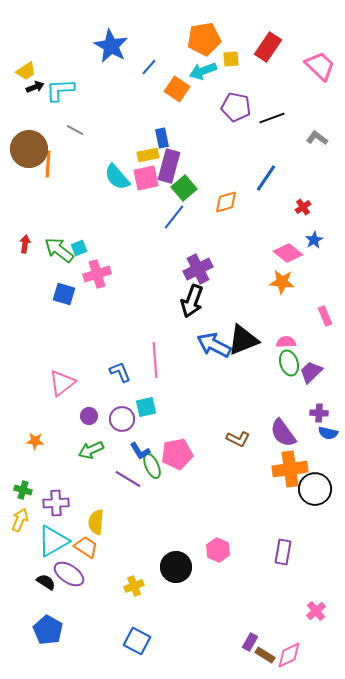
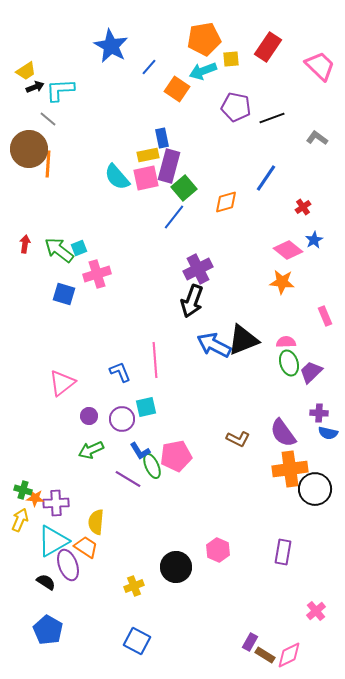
gray line at (75, 130): moved 27 px left, 11 px up; rotated 12 degrees clockwise
pink diamond at (288, 253): moved 3 px up
orange star at (35, 441): moved 57 px down
pink pentagon at (177, 454): moved 1 px left, 2 px down
purple ellipse at (69, 574): moved 1 px left, 9 px up; rotated 36 degrees clockwise
